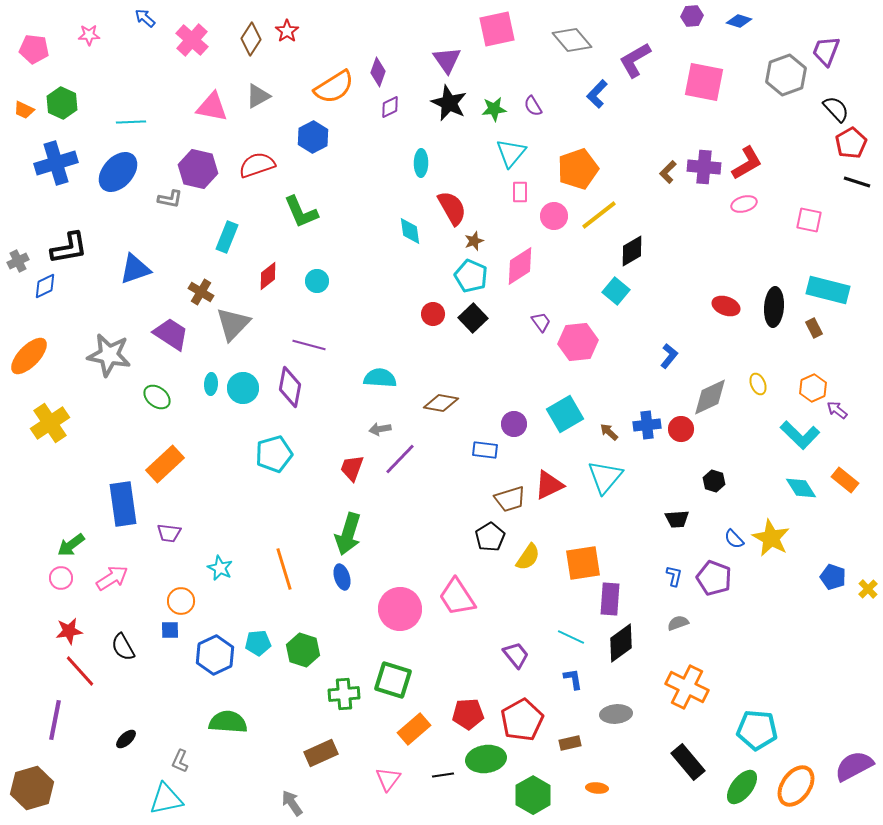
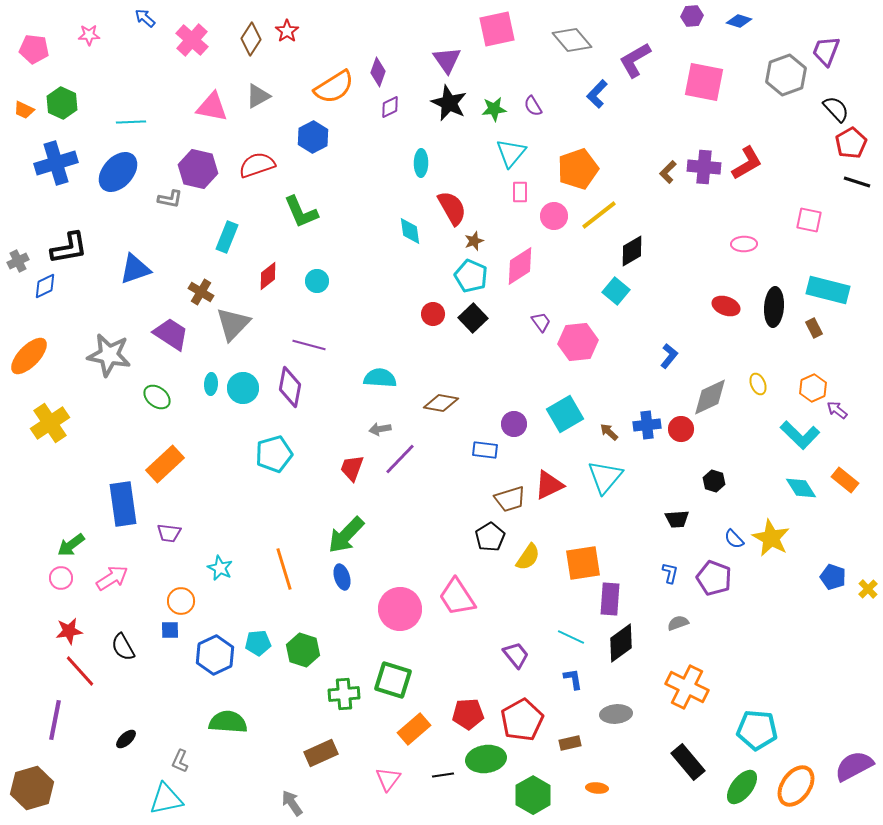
pink ellipse at (744, 204): moved 40 px down; rotated 15 degrees clockwise
green arrow at (348, 534): moved 2 px left, 1 px down; rotated 27 degrees clockwise
blue L-shape at (674, 576): moved 4 px left, 3 px up
